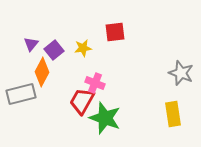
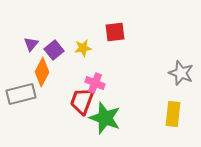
red trapezoid: rotated 8 degrees counterclockwise
yellow rectangle: rotated 15 degrees clockwise
